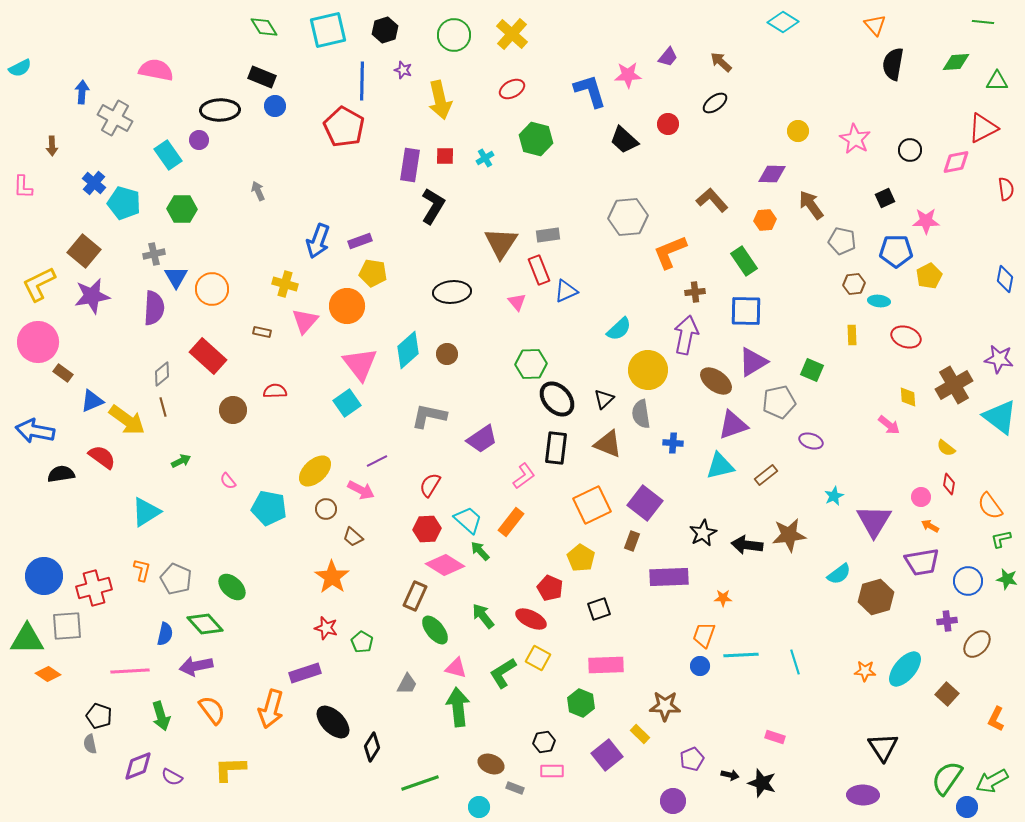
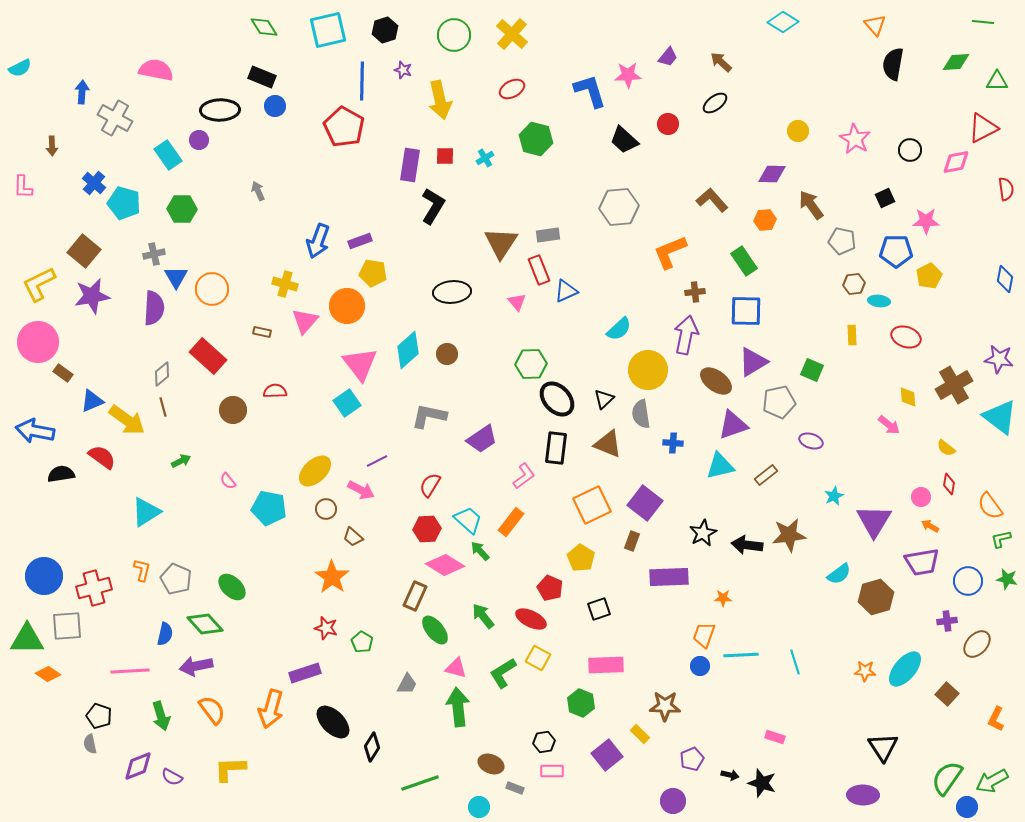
gray hexagon at (628, 217): moved 9 px left, 10 px up
